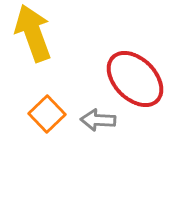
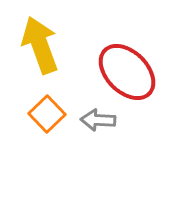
yellow arrow: moved 7 px right, 12 px down
red ellipse: moved 8 px left, 7 px up
